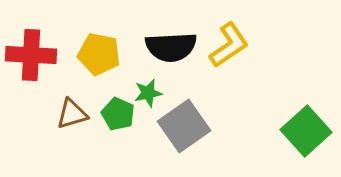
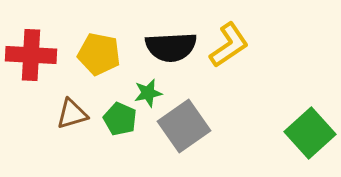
green pentagon: moved 2 px right, 5 px down
green square: moved 4 px right, 2 px down
